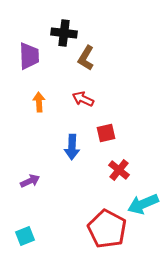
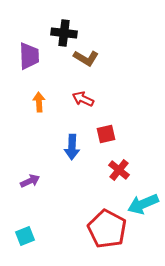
brown L-shape: rotated 90 degrees counterclockwise
red square: moved 1 px down
